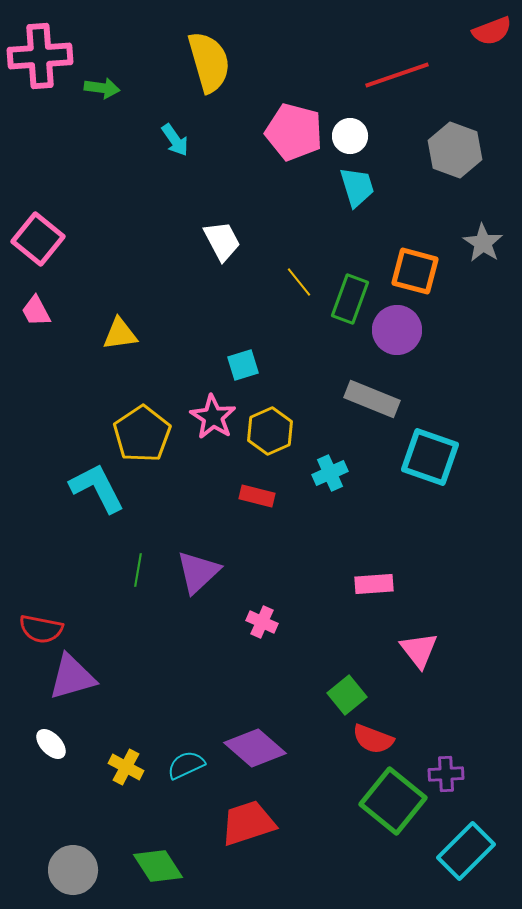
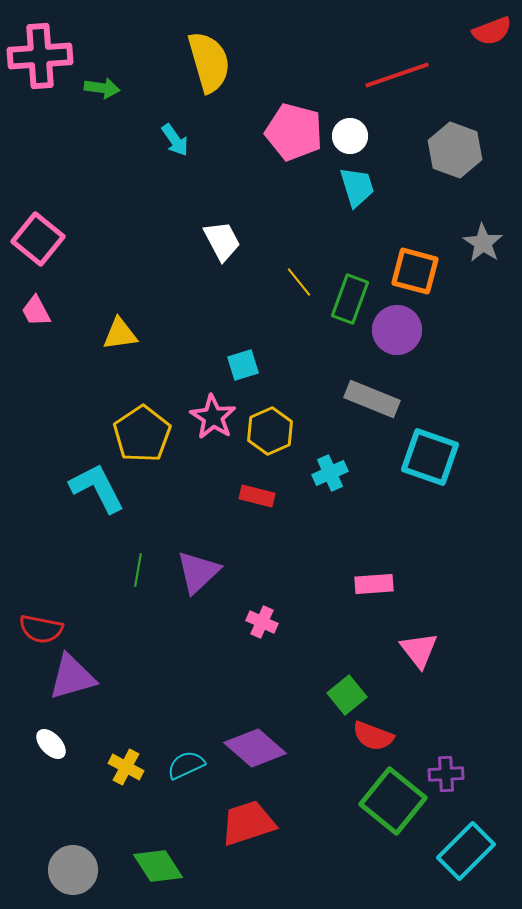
red semicircle at (373, 739): moved 3 px up
